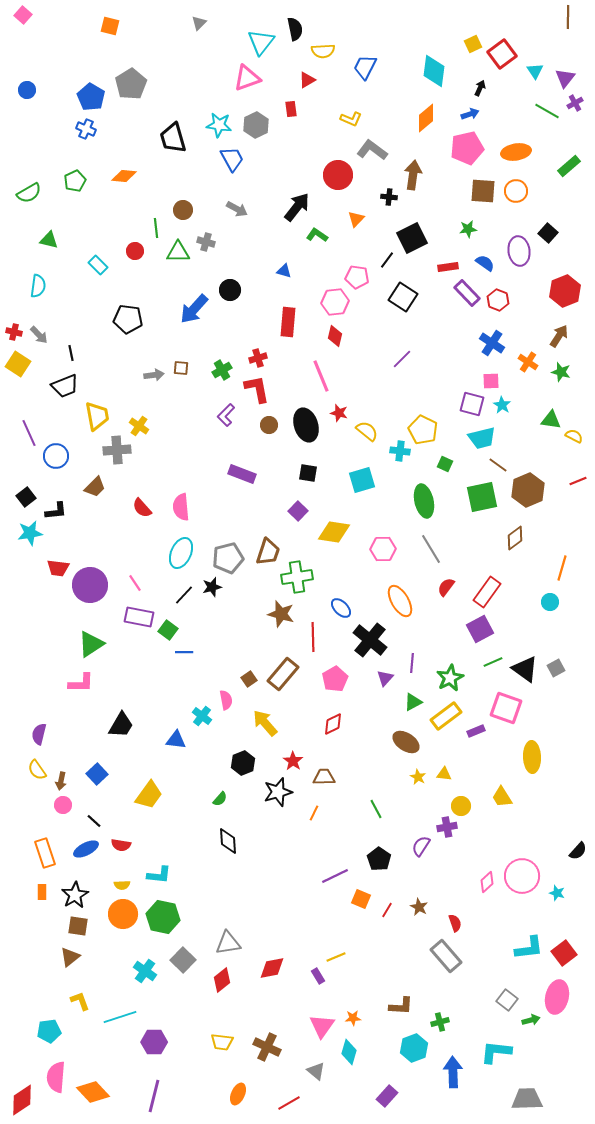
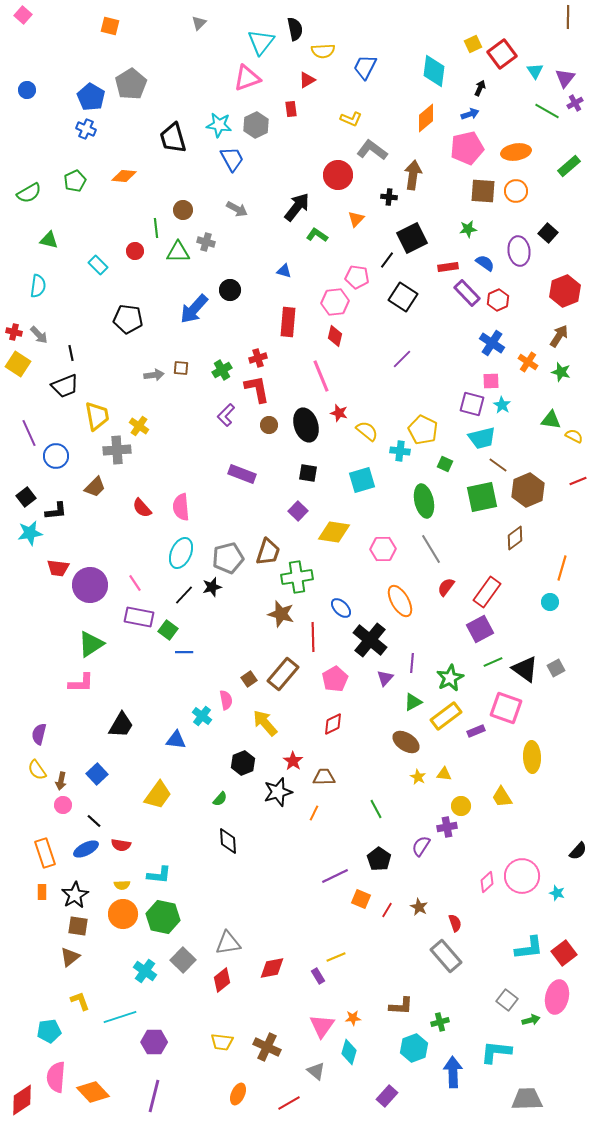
red hexagon at (498, 300): rotated 15 degrees clockwise
yellow trapezoid at (149, 795): moved 9 px right
